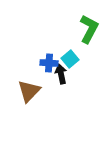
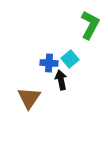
green L-shape: moved 1 px right, 4 px up
black arrow: moved 6 px down
brown triangle: moved 7 px down; rotated 10 degrees counterclockwise
